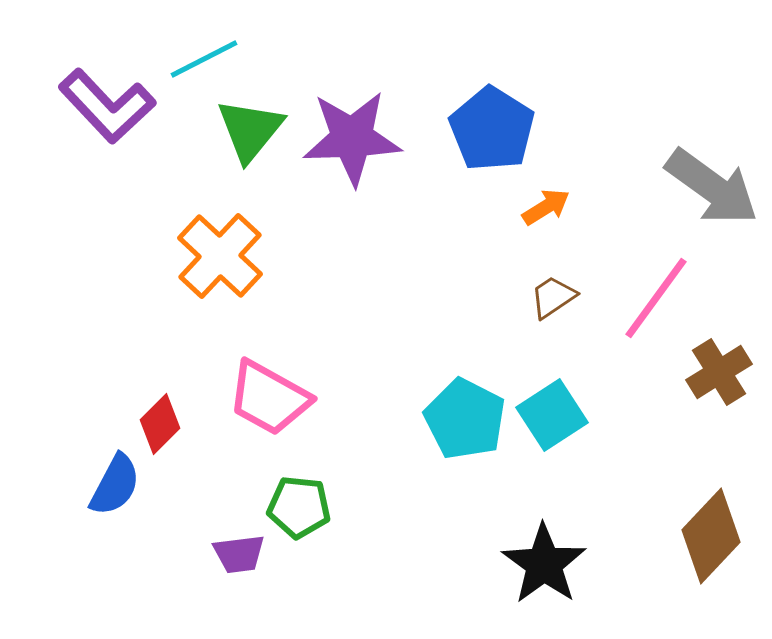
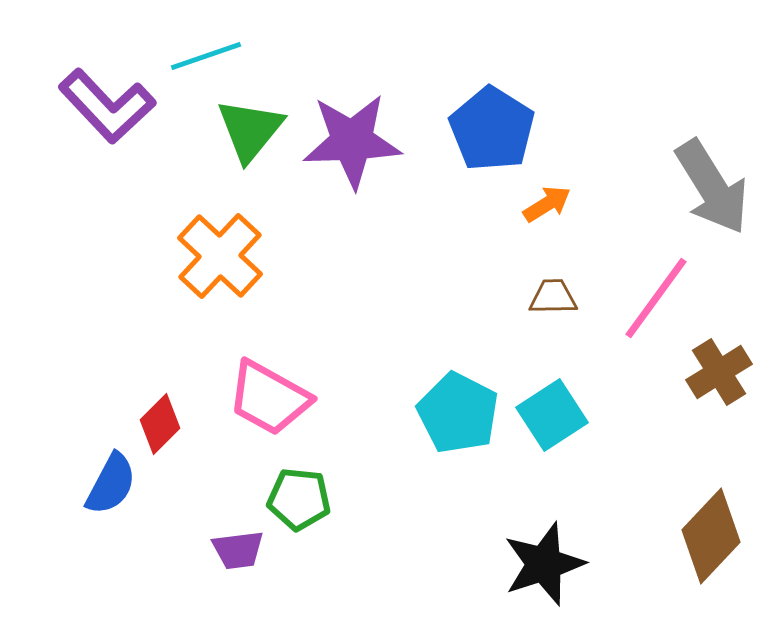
cyan line: moved 2 px right, 3 px up; rotated 8 degrees clockwise
purple star: moved 3 px down
gray arrow: rotated 22 degrees clockwise
orange arrow: moved 1 px right, 3 px up
brown trapezoid: rotated 33 degrees clockwise
cyan pentagon: moved 7 px left, 6 px up
blue semicircle: moved 4 px left, 1 px up
green pentagon: moved 8 px up
purple trapezoid: moved 1 px left, 4 px up
black star: rotated 18 degrees clockwise
